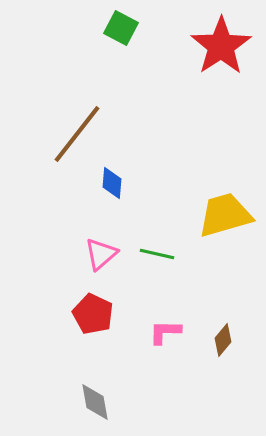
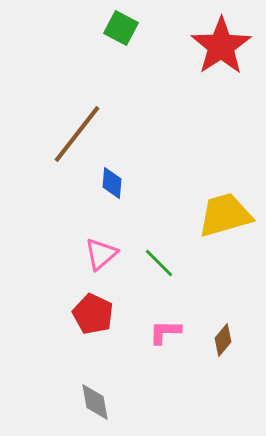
green line: moved 2 px right, 9 px down; rotated 32 degrees clockwise
